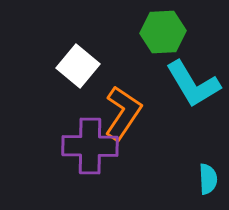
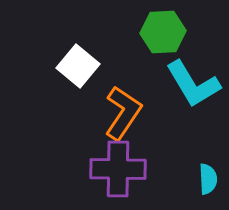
purple cross: moved 28 px right, 23 px down
